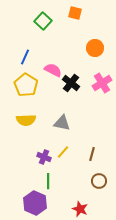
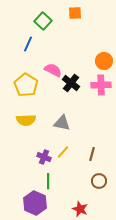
orange square: rotated 16 degrees counterclockwise
orange circle: moved 9 px right, 13 px down
blue line: moved 3 px right, 13 px up
pink cross: moved 1 px left, 2 px down; rotated 30 degrees clockwise
